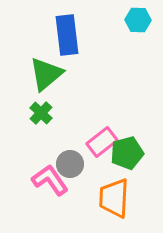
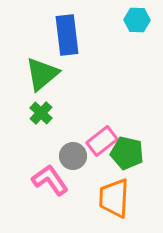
cyan hexagon: moved 1 px left
green triangle: moved 4 px left
pink rectangle: moved 1 px up
green pentagon: rotated 28 degrees clockwise
gray circle: moved 3 px right, 8 px up
